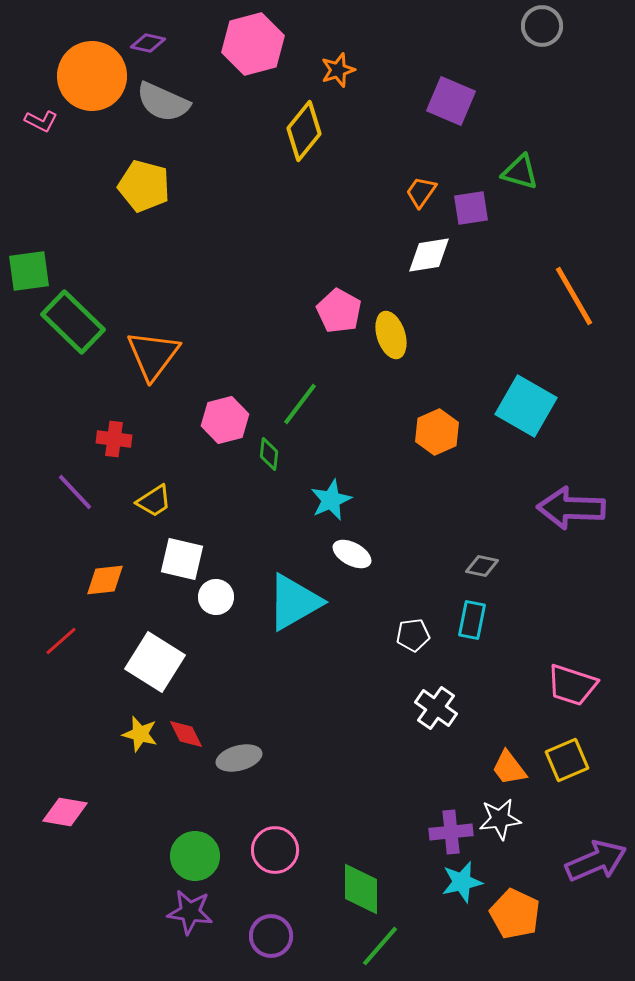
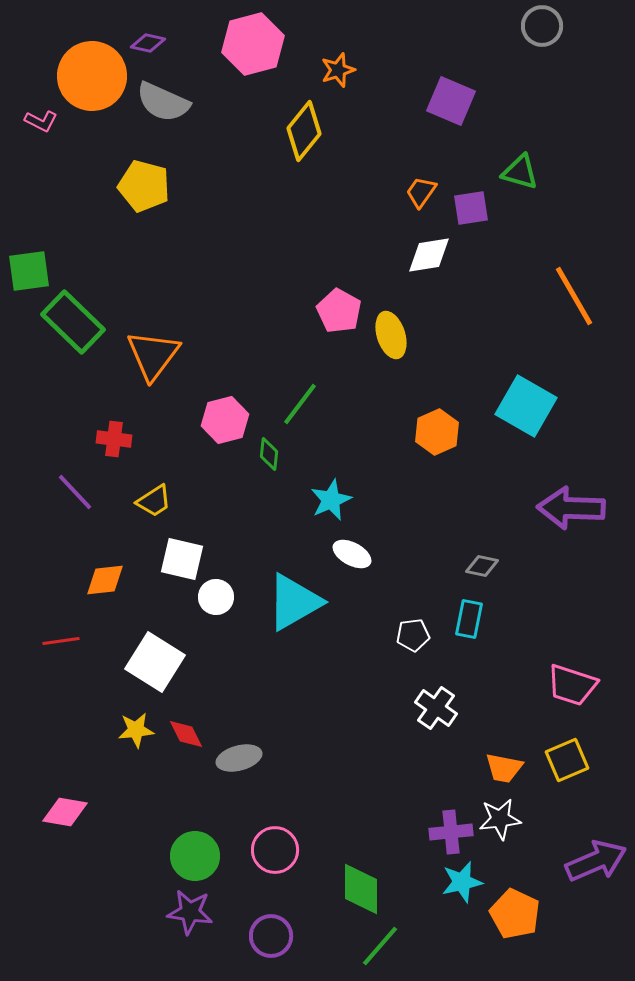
cyan rectangle at (472, 620): moved 3 px left, 1 px up
red line at (61, 641): rotated 33 degrees clockwise
yellow star at (140, 734): moved 4 px left, 4 px up; rotated 21 degrees counterclockwise
orange trapezoid at (509, 768): moved 5 px left; rotated 42 degrees counterclockwise
